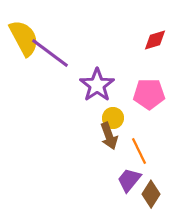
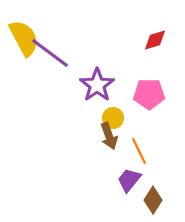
brown diamond: moved 2 px right, 6 px down
